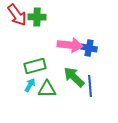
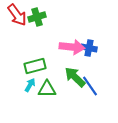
green cross: rotated 18 degrees counterclockwise
pink arrow: moved 2 px right, 2 px down
green arrow: moved 1 px right
blue line: rotated 30 degrees counterclockwise
